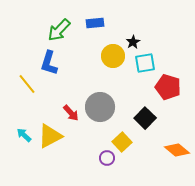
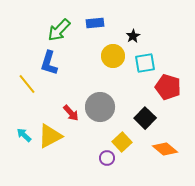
black star: moved 6 px up
orange diamond: moved 12 px left, 1 px up
